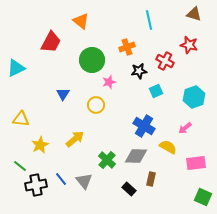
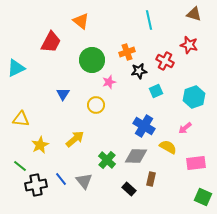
orange cross: moved 5 px down
